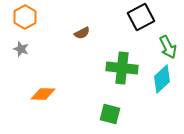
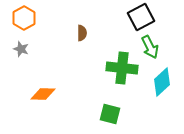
orange hexagon: moved 1 px left, 1 px down
brown semicircle: rotated 63 degrees counterclockwise
green arrow: moved 18 px left
cyan diamond: moved 3 px down
